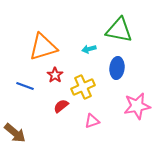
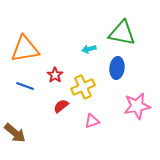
green triangle: moved 3 px right, 3 px down
orange triangle: moved 18 px left, 2 px down; rotated 8 degrees clockwise
